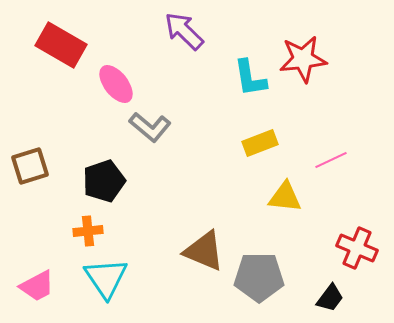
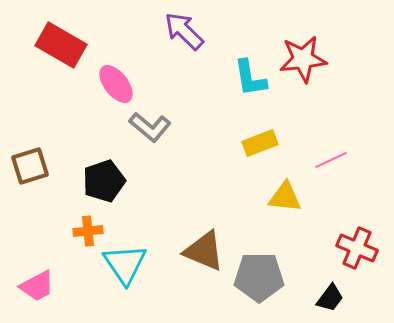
cyan triangle: moved 19 px right, 14 px up
